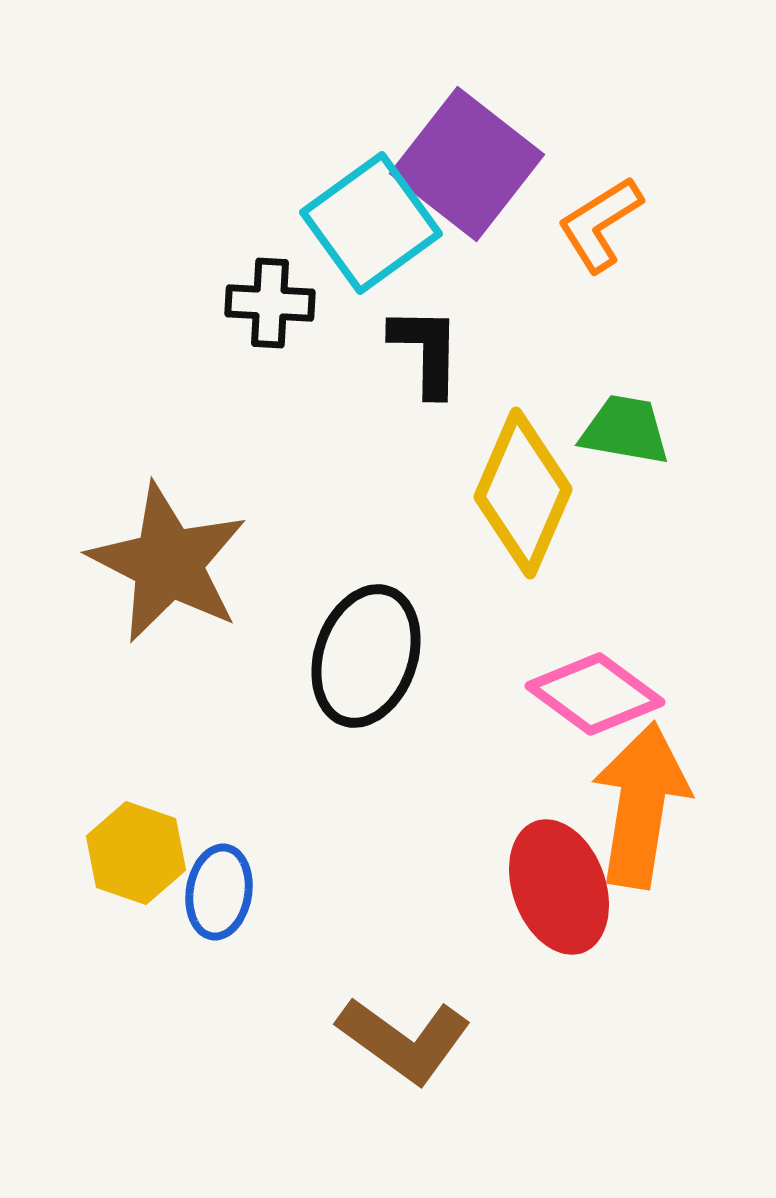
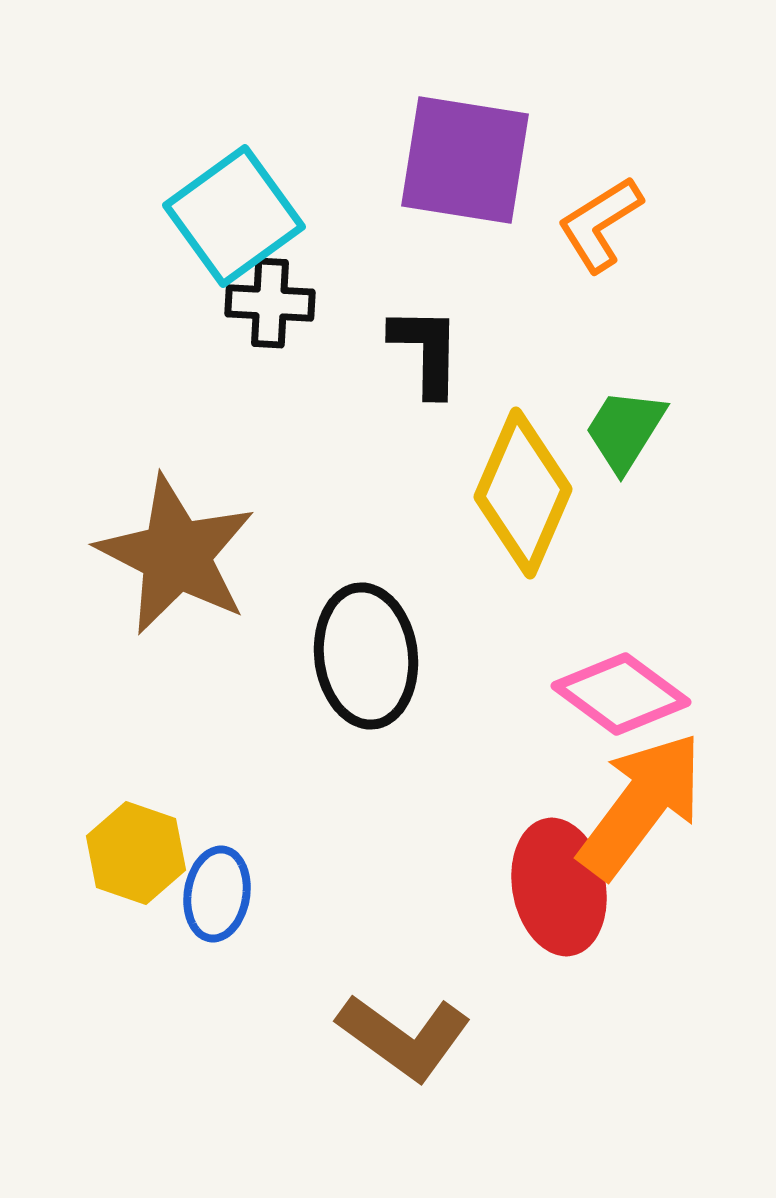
purple square: moved 2 px left, 4 px up; rotated 29 degrees counterclockwise
cyan square: moved 137 px left, 7 px up
green trapezoid: rotated 68 degrees counterclockwise
brown star: moved 8 px right, 8 px up
black ellipse: rotated 26 degrees counterclockwise
pink diamond: moved 26 px right
orange arrow: rotated 28 degrees clockwise
red ellipse: rotated 9 degrees clockwise
blue ellipse: moved 2 px left, 2 px down
brown L-shape: moved 3 px up
